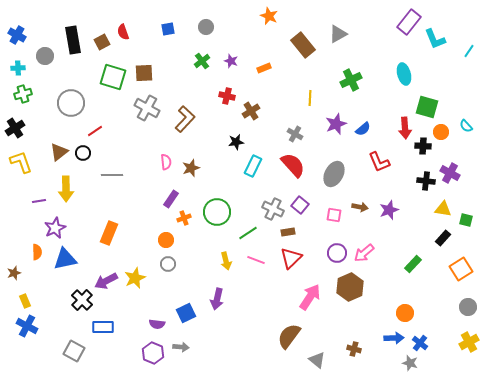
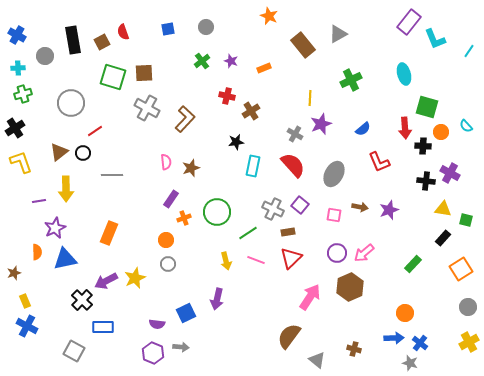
purple star at (336, 124): moved 15 px left
cyan rectangle at (253, 166): rotated 15 degrees counterclockwise
